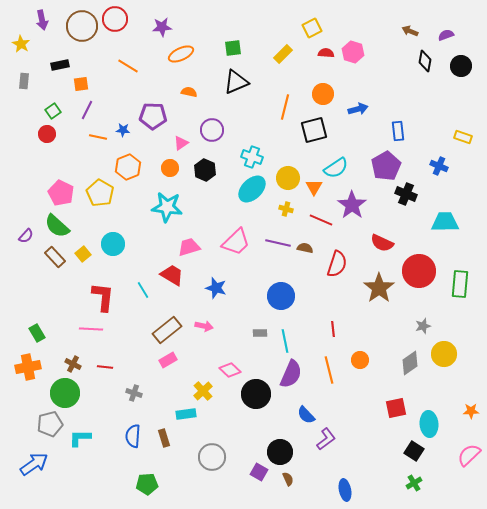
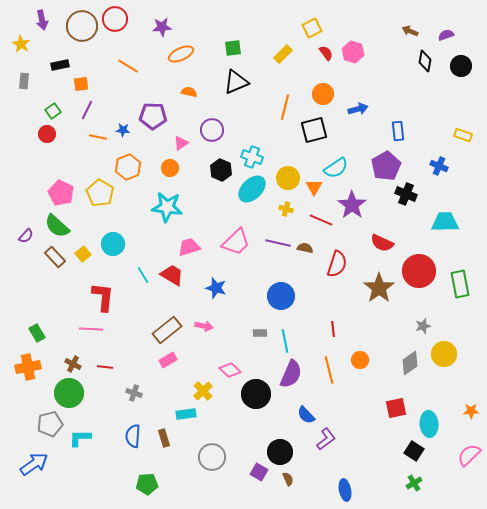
red semicircle at (326, 53): rotated 49 degrees clockwise
yellow rectangle at (463, 137): moved 2 px up
black hexagon at (205, 170): moved 16 px right
green rectangle at (460, 284): rotated 16 degrees counterclockwise
cyan line at (143, 290): moved 15 px up
green circle at (65, 393): moved 4 px right
